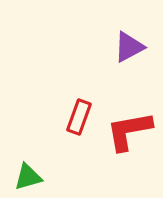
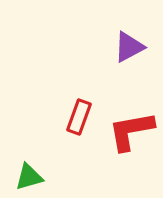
red L-shape: moved 2 px right
green triangle: moved 1 px right
